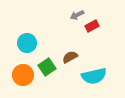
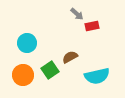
gray arrow: moved 1 px up; rotated 112 degrees counterclockwise
red rectangle: rotated 16 degrees clockwise
green square: moved 3 px right, 3 px down
cyan semicircle: moved 3 px right
